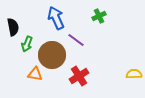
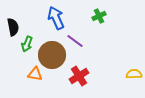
purple line: moved 1 px left, 1 px down
